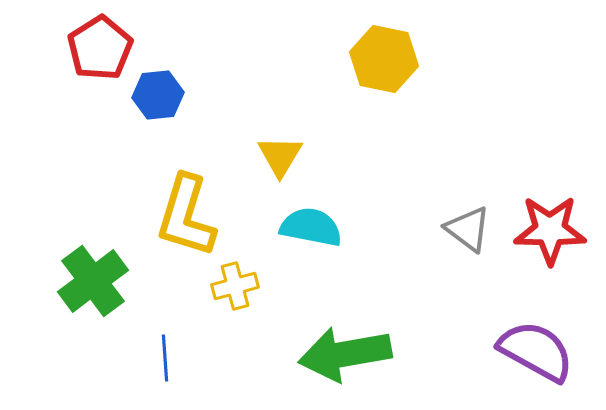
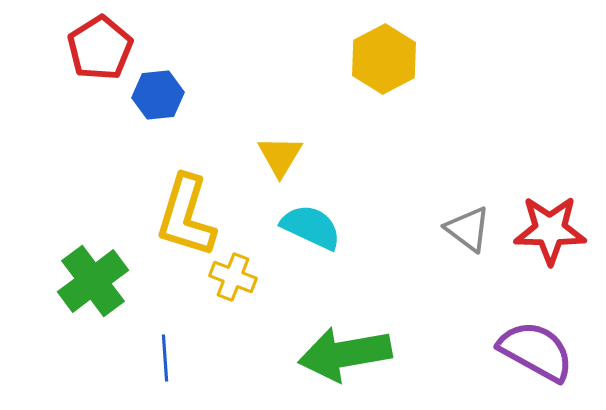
yellow hexagon: rotated 20 degrees clockwise
cyan semicircle: rotated 14 degrees clockwise
yellow cross: moved 2 px left, 9 px up; rotated 36 degrees clockwise
